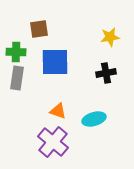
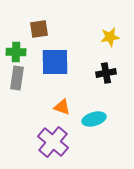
orange triangle: moved 4 px right, 4 px up
